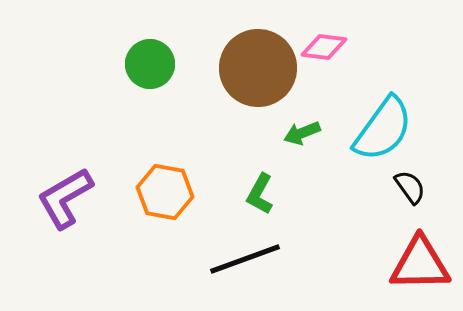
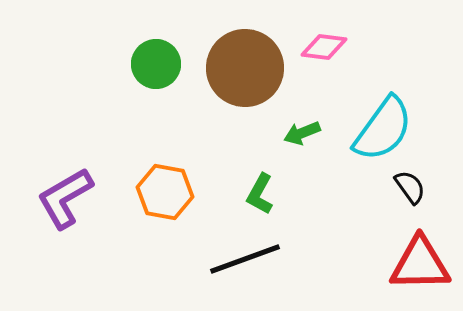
green circle: moved 6 px right
brown circle: moved 13 px left
